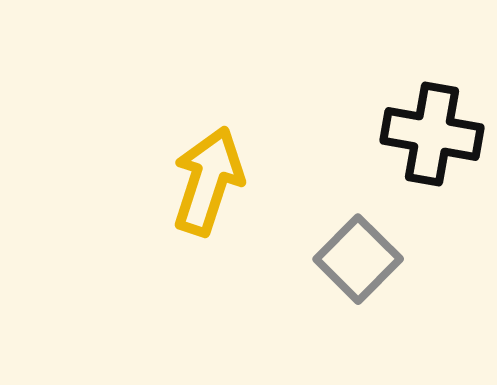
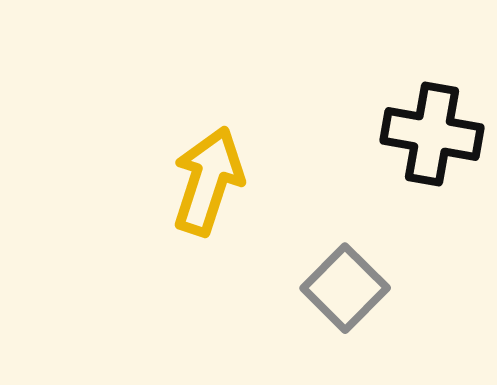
gray square: moved 13 px left, 29 px down
